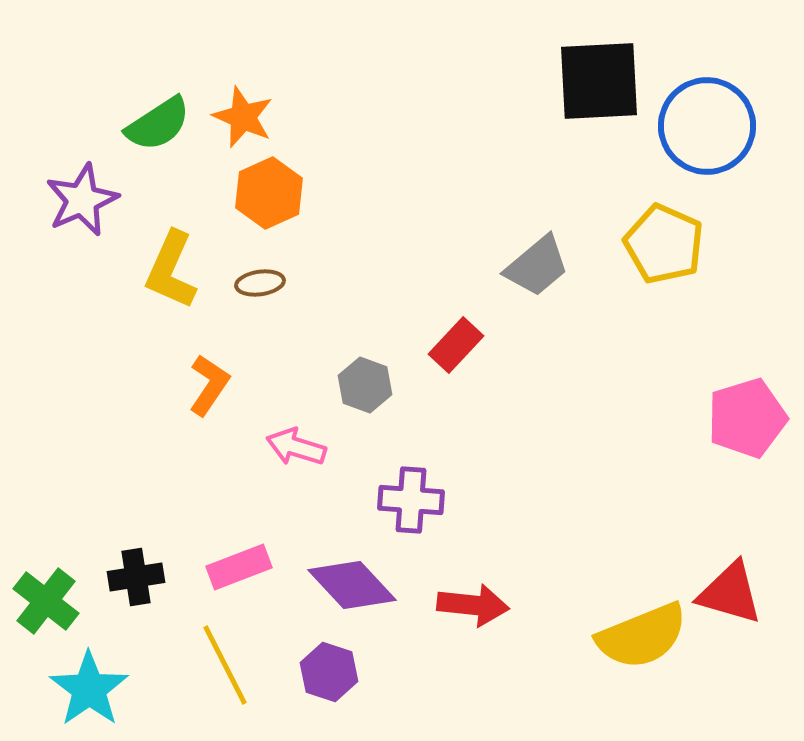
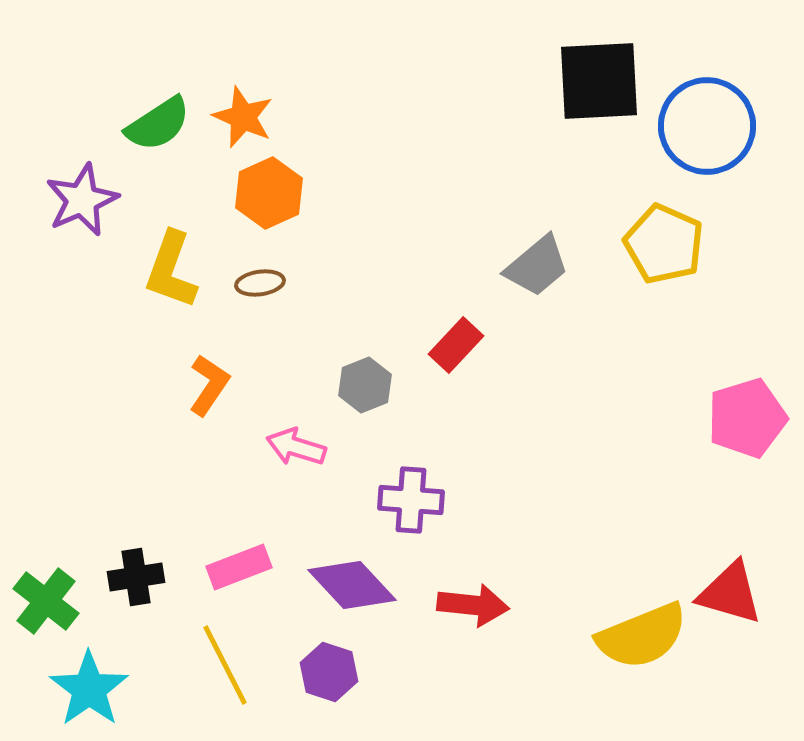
yellow L-shape: rotated 4 degrees counterclockwise
gray hexagon: rotated 18 degrees clockwise
